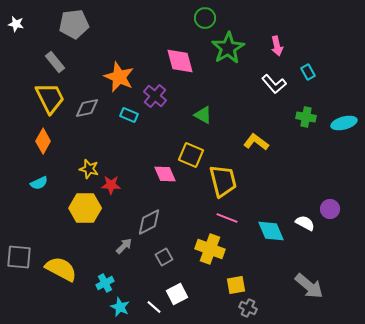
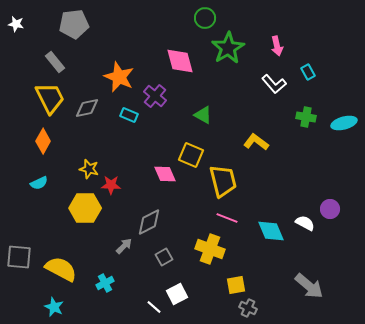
cyan star at (120, 307): moved 66 px left
